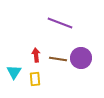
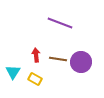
purple circle: moved 4 px down
cyan triangle: moved 1 px left
yellow rectangle: rotated 56 degrees counterclockwise
